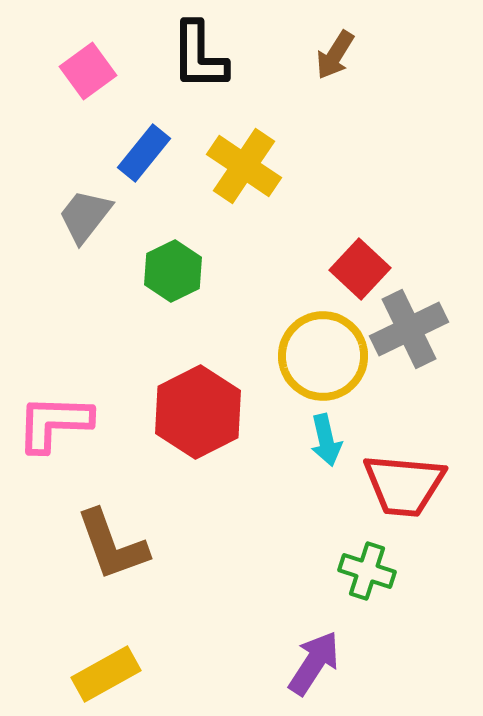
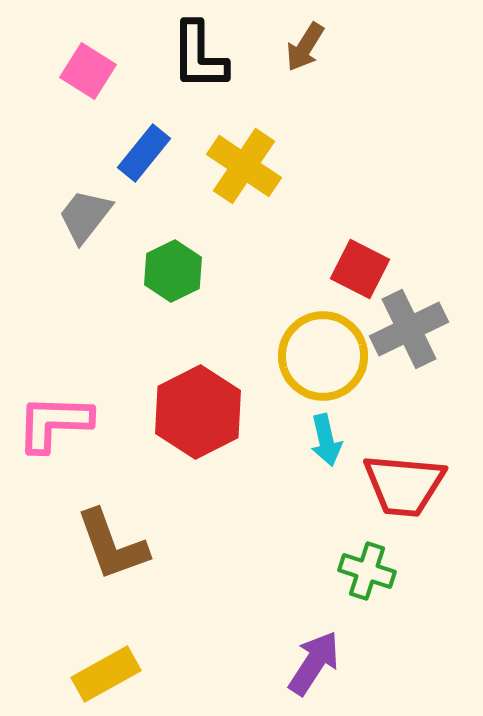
brown arrow: moved 30 px left, 8 px up
pink square: rotated 22 degrees counterclockwise
red square: rotated 16 degrees counterclockwise
